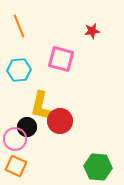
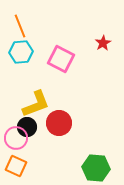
orange line: moved 1 px right
red star: moved 11 px right, 12 px down; rotated 21 degrees counterclockwise
pink square: rotated 12 degrees clockwise
cyan hexagon: moved 2 px right, 18 px up
yellow L-shape: moved 5 px left, 2 px up; rotated 124 degrees counterclockwise
red circle: moved 1 px left, 2 px down
pink circle: moved 1 px right, 1 px up
green hexagon: moved 2 px left, 1 px down
